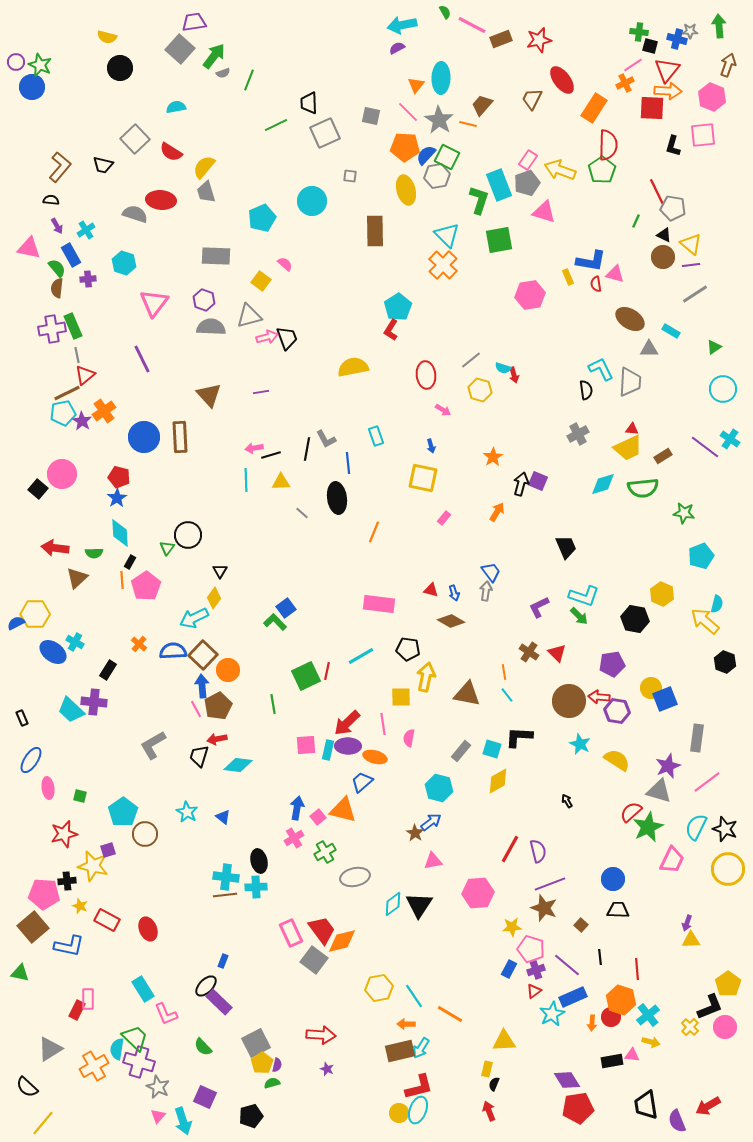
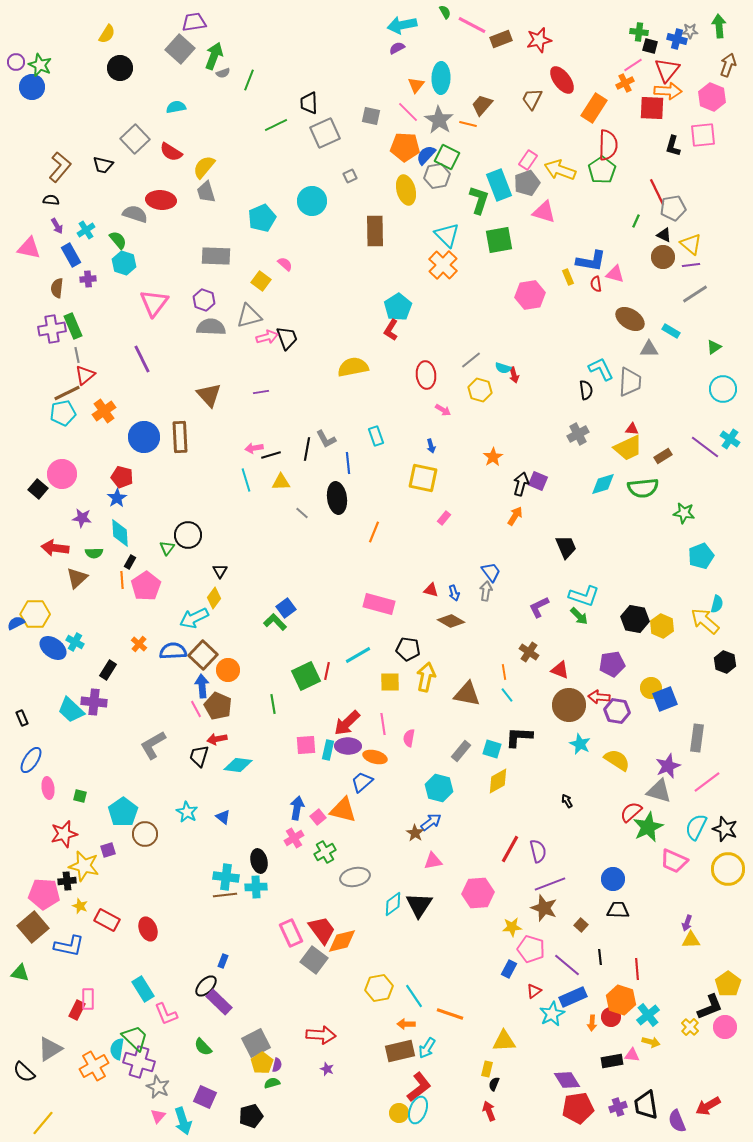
yellow semicircle at (107, 37): moved 3 px up; rotated 72 degrees counterclockwise
green arrow at (214, 56): rotated 16 degrees counterclockwise
gray square at (350, 176): rotated 32 degrees counterclockwise
gray pentagon at (673, 208): rotated 20 degrees counterclockwise
green semicircle at (57, 268): moved 61 px right, 28 px up
purple star at (82, 421): moved 97 px down; rotated 24 degrees counterclockwise
red pentagon at (119, 477): moved 3 px right
cyan line at (246, 480): rotated 15 degrees counterclockwise
orange arrow at (497, 512): moved 18 px right, 4 px down
yellow hexagon at (662, 594): moved 32 px down
pink rectangle at (379, 604): rotated 8 degrees clockwise
blue ellipse at (53, 652): moved 4 px up
red triangle at (557, 653): moved 3 px right, 17 px down; rotated 24 degrees counterclockwise
cyan line at (361, 656): moved 3 px left, 1 px up
yellow square at (401, 697): moved 11 px left, 15 px up
brown circle at (569, 701): moved 4 px down
brown pentagon at (218, 706): rotated 20 degrees counterclockwise
pink trapezoid at (672, 860): moved 2 px right, 1 px down; rotated 88 degrees clockwise
yellow star at (93, 866): moved 9 px left
purple cross at (536, 970): moved 82 px right, 137 px down
orange line at (450, 1014): rotated 12 degrees counterclockwise
cyan arrow at (421, 1048): moved 6 px right
black semicircle at (27, 1087): moved 3 px left, 15 px up
red L-shape at (419, 1087): rotated 24 degrees counterclockwise
